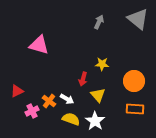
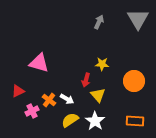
gray triangle: rotated 20 degrees clockwise
pink triangle: moved 18 px down
red arrow: moved 3 px right, 1 px down
red triangle: moved 1 px right
orange cross: moved 1 px up
orange rectangle: moved 12 px down
yellow semicircle: moved 1 px left, 1 px down; rotated 54 degrees counterclockwise
